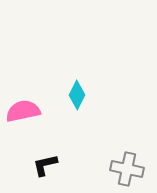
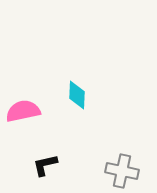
cyan diamond: rotated 24 degrees counterclockwise
gray cross: moved 5 px left, 2 px down
